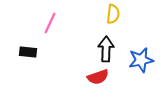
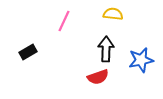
yellow semicircle: rotated 90 degrees counterclockwise
pink line: moved 14 px right, 2 px up
black rectangle: rotated 36 degrees counterclockwise
